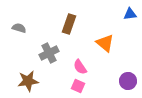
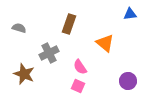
brown star: moved 4 px left, 7 px up; rotated 30 degrees clockwise
